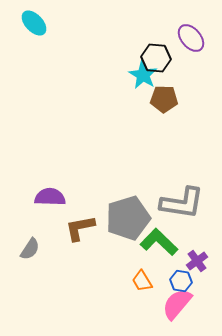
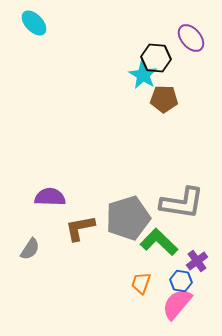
orange trapezoid: moved 1 px left, 2 px down; rotated 50 degrees clockwise
